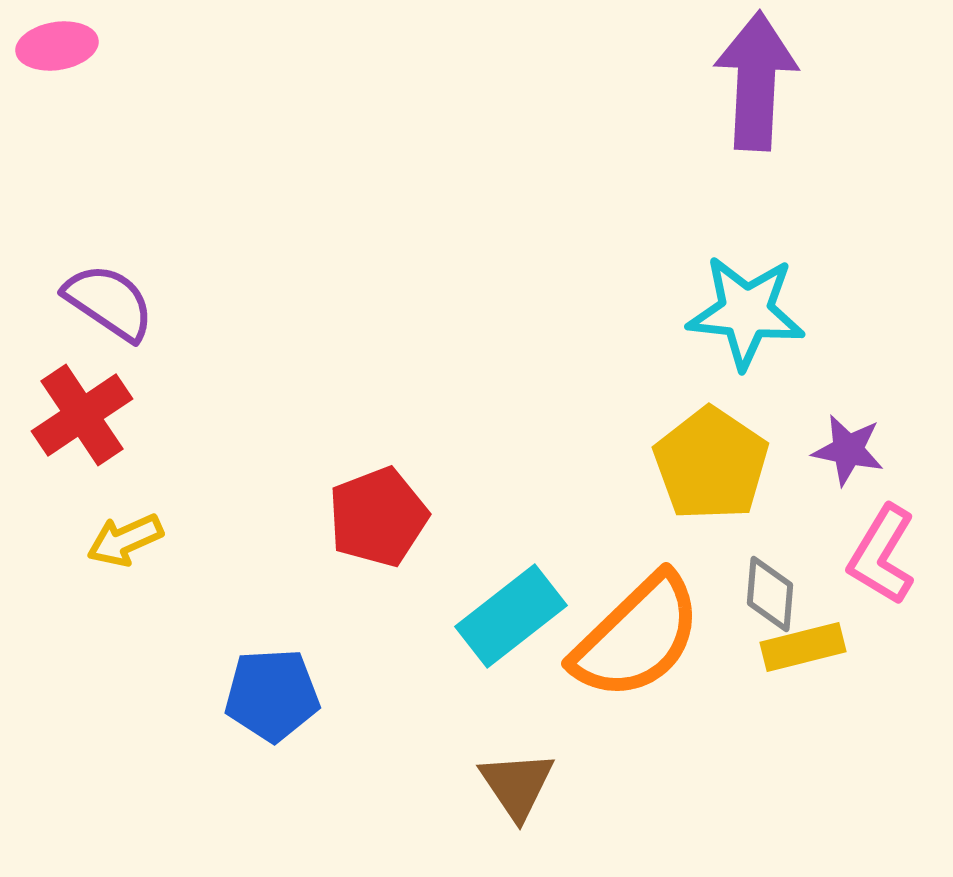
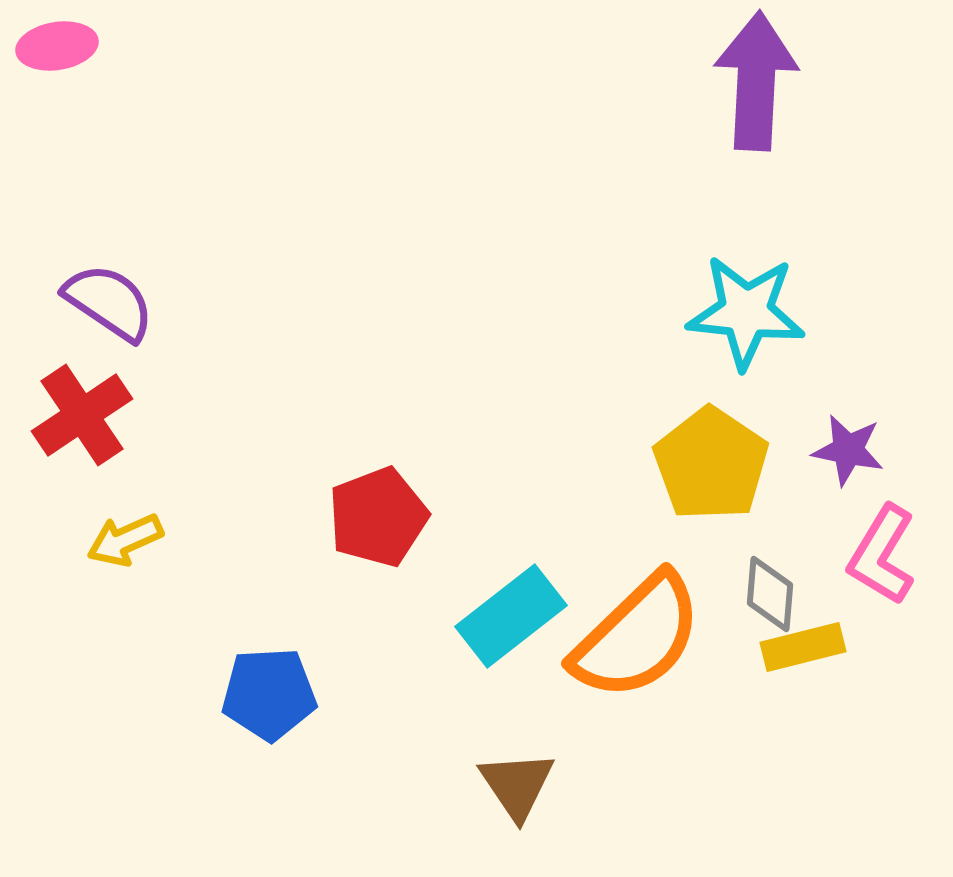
blue pentagon: moved 3 px left, 1 px up
